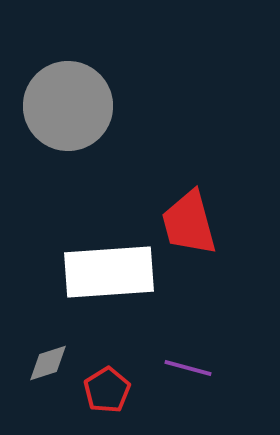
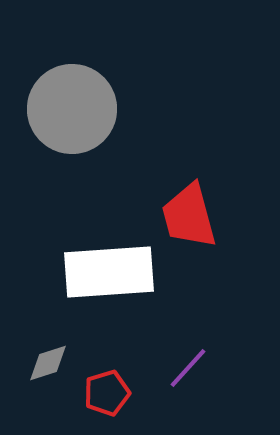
gray circle: moved 4 px right, 3 px down
red trapezoid: moved 7 px up
purple line: rotated 63 degrees counterclockwise
red pentagon: moved 3 px down; rotated 15 degrees clockwise
